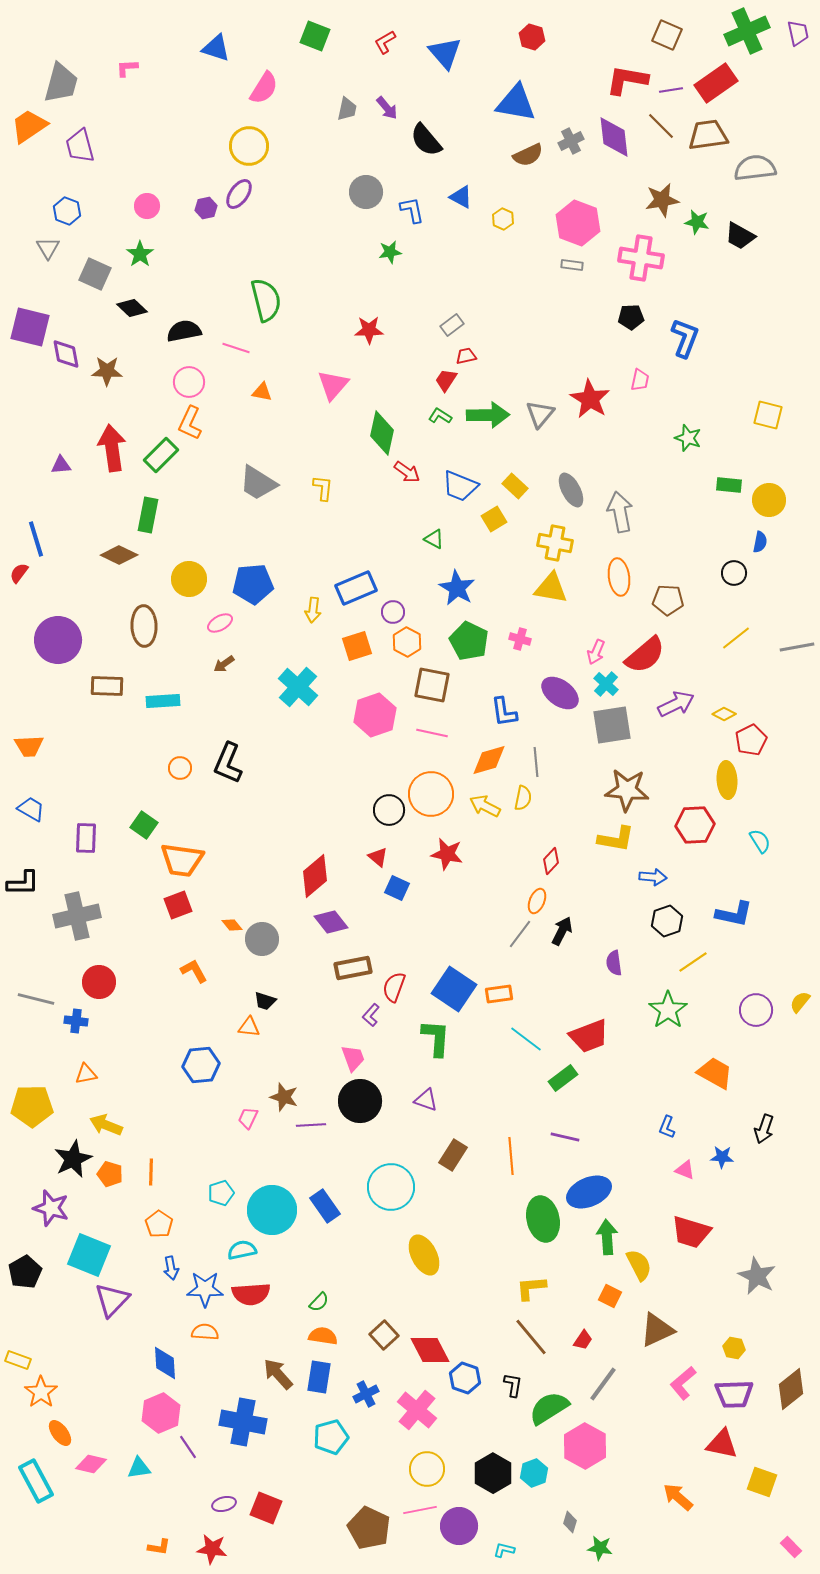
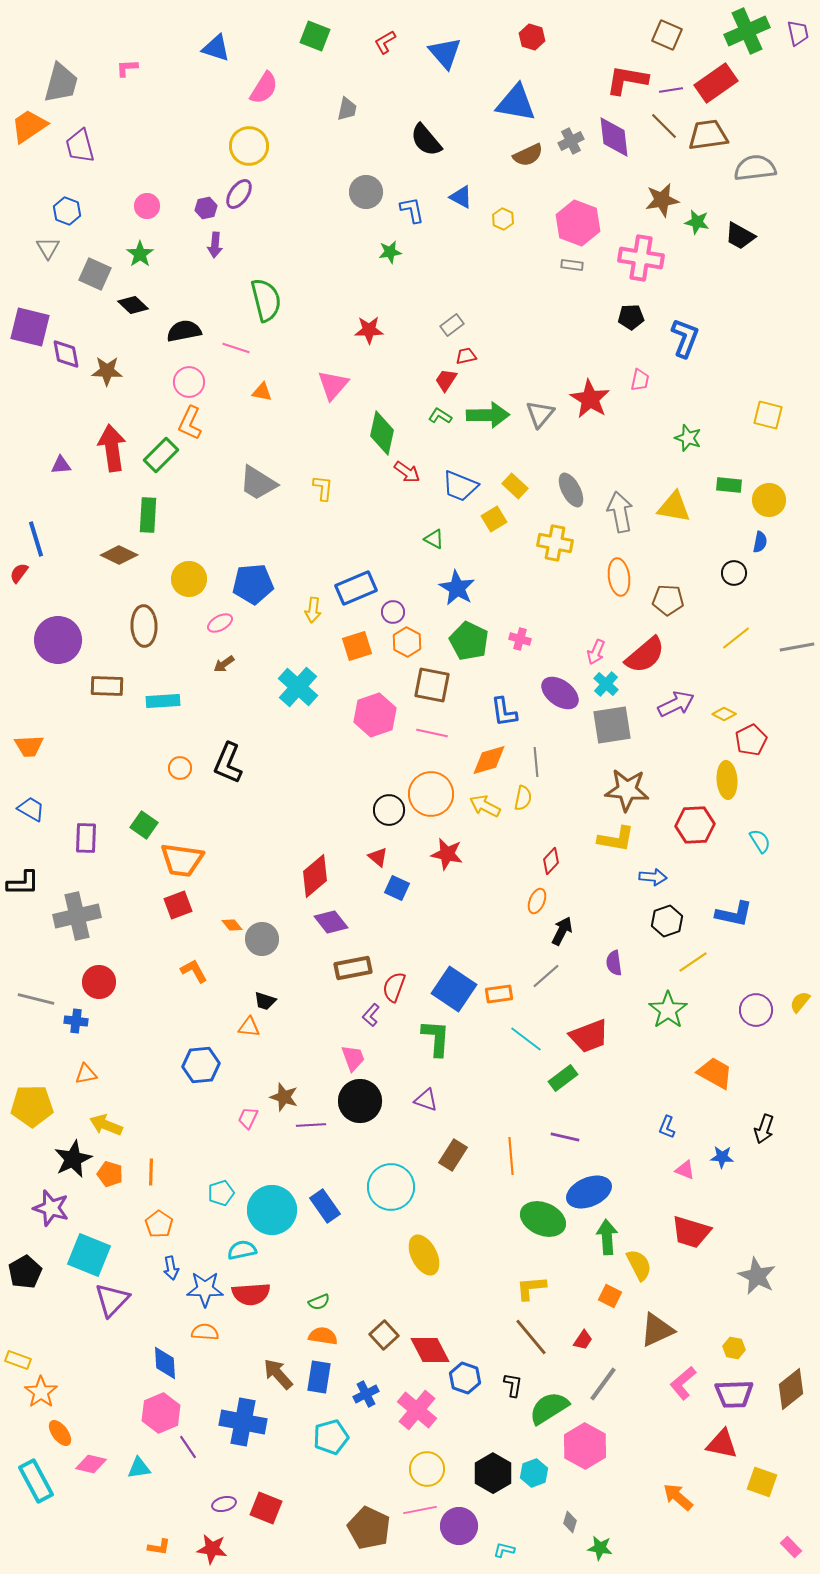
purple arrow at (387, 108): moved 172 px left, 137 px down; rotated 45 degrees clockwise
brown line at (661, 126): moved 3 px right
black diamond at (132, 308): moved 1 px right, 3 px up
green rectangle at (148, 515): rotated 8 degrees counterclockwise
yellow triangle at (551, 588): moved 123 px right, 81 px up
gray line at (520, 934): moved 26 px right, 42 px down; rotated 12 degrees clockwise
green ellipse at (543, 1219): rotated 54 degrees counterclockwise
green semicircle at (319, 1302): rotated 25 degrees clockwise
